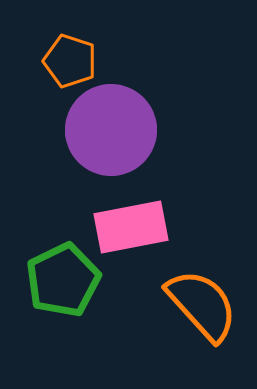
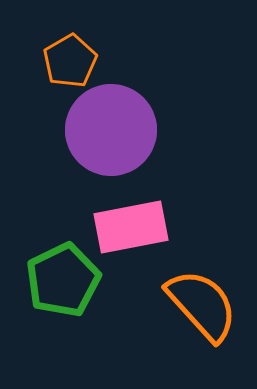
orange pentagon: rotated 24 degrees clockwise
